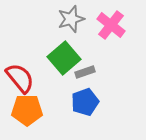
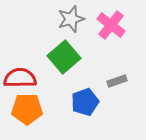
green square: moved 1 px up
gray rectangle: moved 32 px right, 9 px down
red semicircle: rotated 52 degrees counterclockwise
orange pentagon: moved 1 px up
